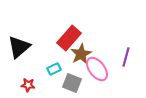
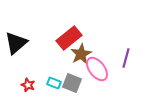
red rectangle: rotated 10 degrees clockwise
black triangle: moved 3 px left, 4 px up
purple line: moved 1 px down
cyan rectangle: moved 14 px down; rotated 48 degrees clockwise
red star: rotated 16 degrees clockwise
